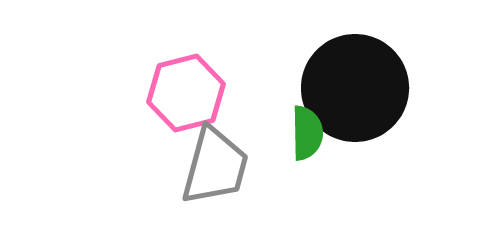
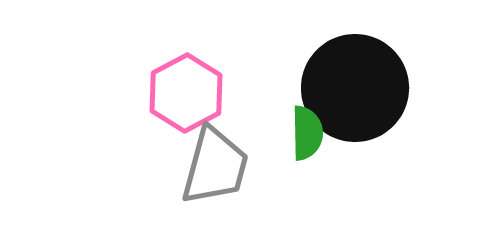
pink hexagon: rotated 14 degrees counterclockwise
